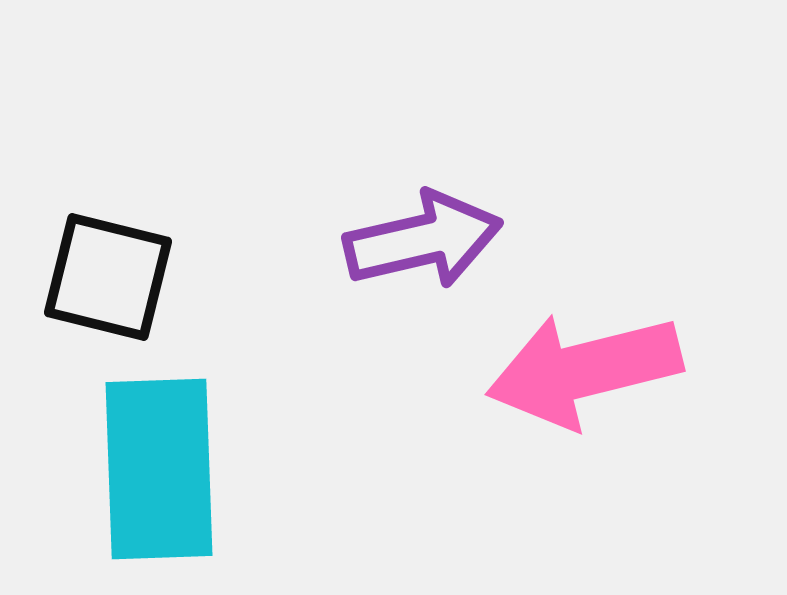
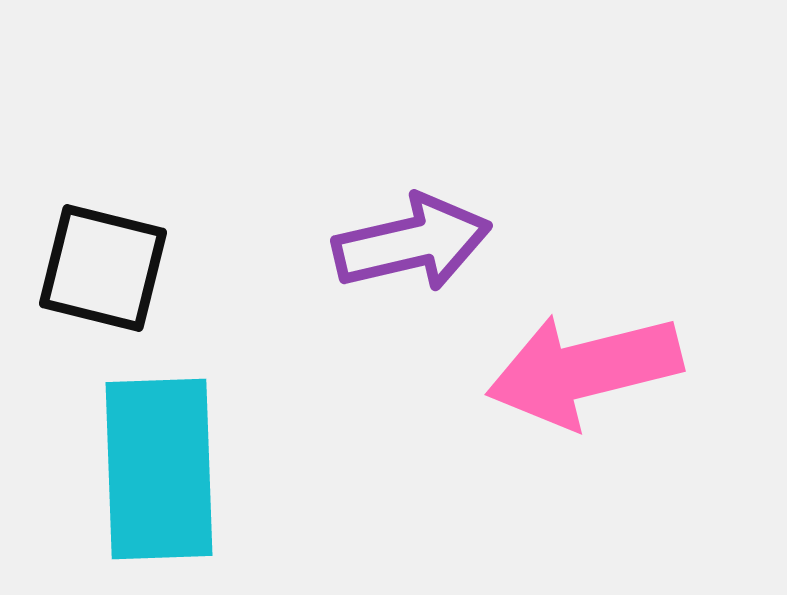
purple arrow: moved 11 px left, 3 px down
black square: moved 5 px left, 9 px up
